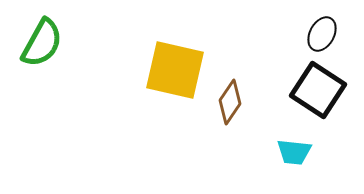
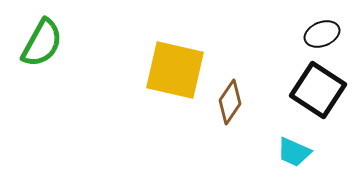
black ellipse: rotated 40 degrees clockwise
cyan trapezoid: rotated 18 degrees clockwise
